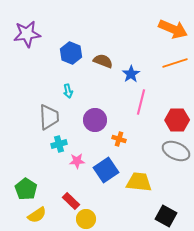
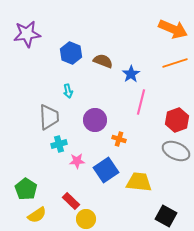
red hexagon: rotated 20 degrees counterclockwise
